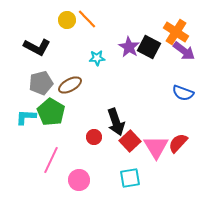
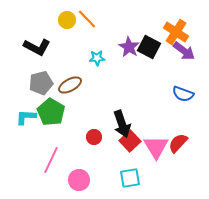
blue semicircle: moved 1 px down
black arrow: moved 6 px right, 2 px down
